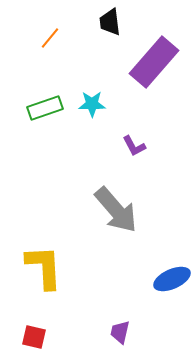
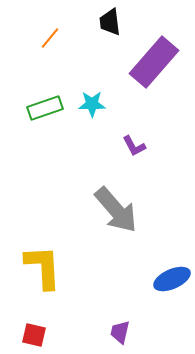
yellow L-shape: moved 1 px left
red square: moved 2 px up
